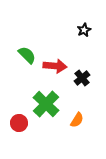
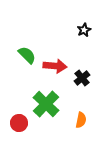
orange semicircle: moved 4 px right; rotated 21 degrees counterclockwise
